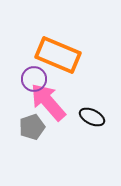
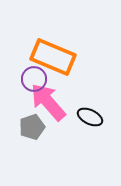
orange rectangle: moved 5 px left, 2 px down
black ellipse: moved 2 px left
